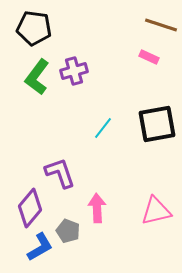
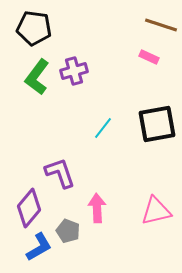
purple diamond: moved 1 px left
blue L-shape: moved 1 px left
